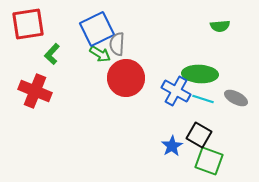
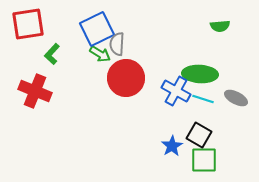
green square: moved 5 px left, 1 px up; rotated 20 degrees counterclockwise
